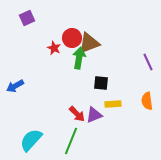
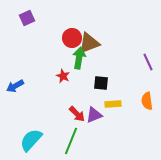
red star: moved 9 px right, 28 px down
